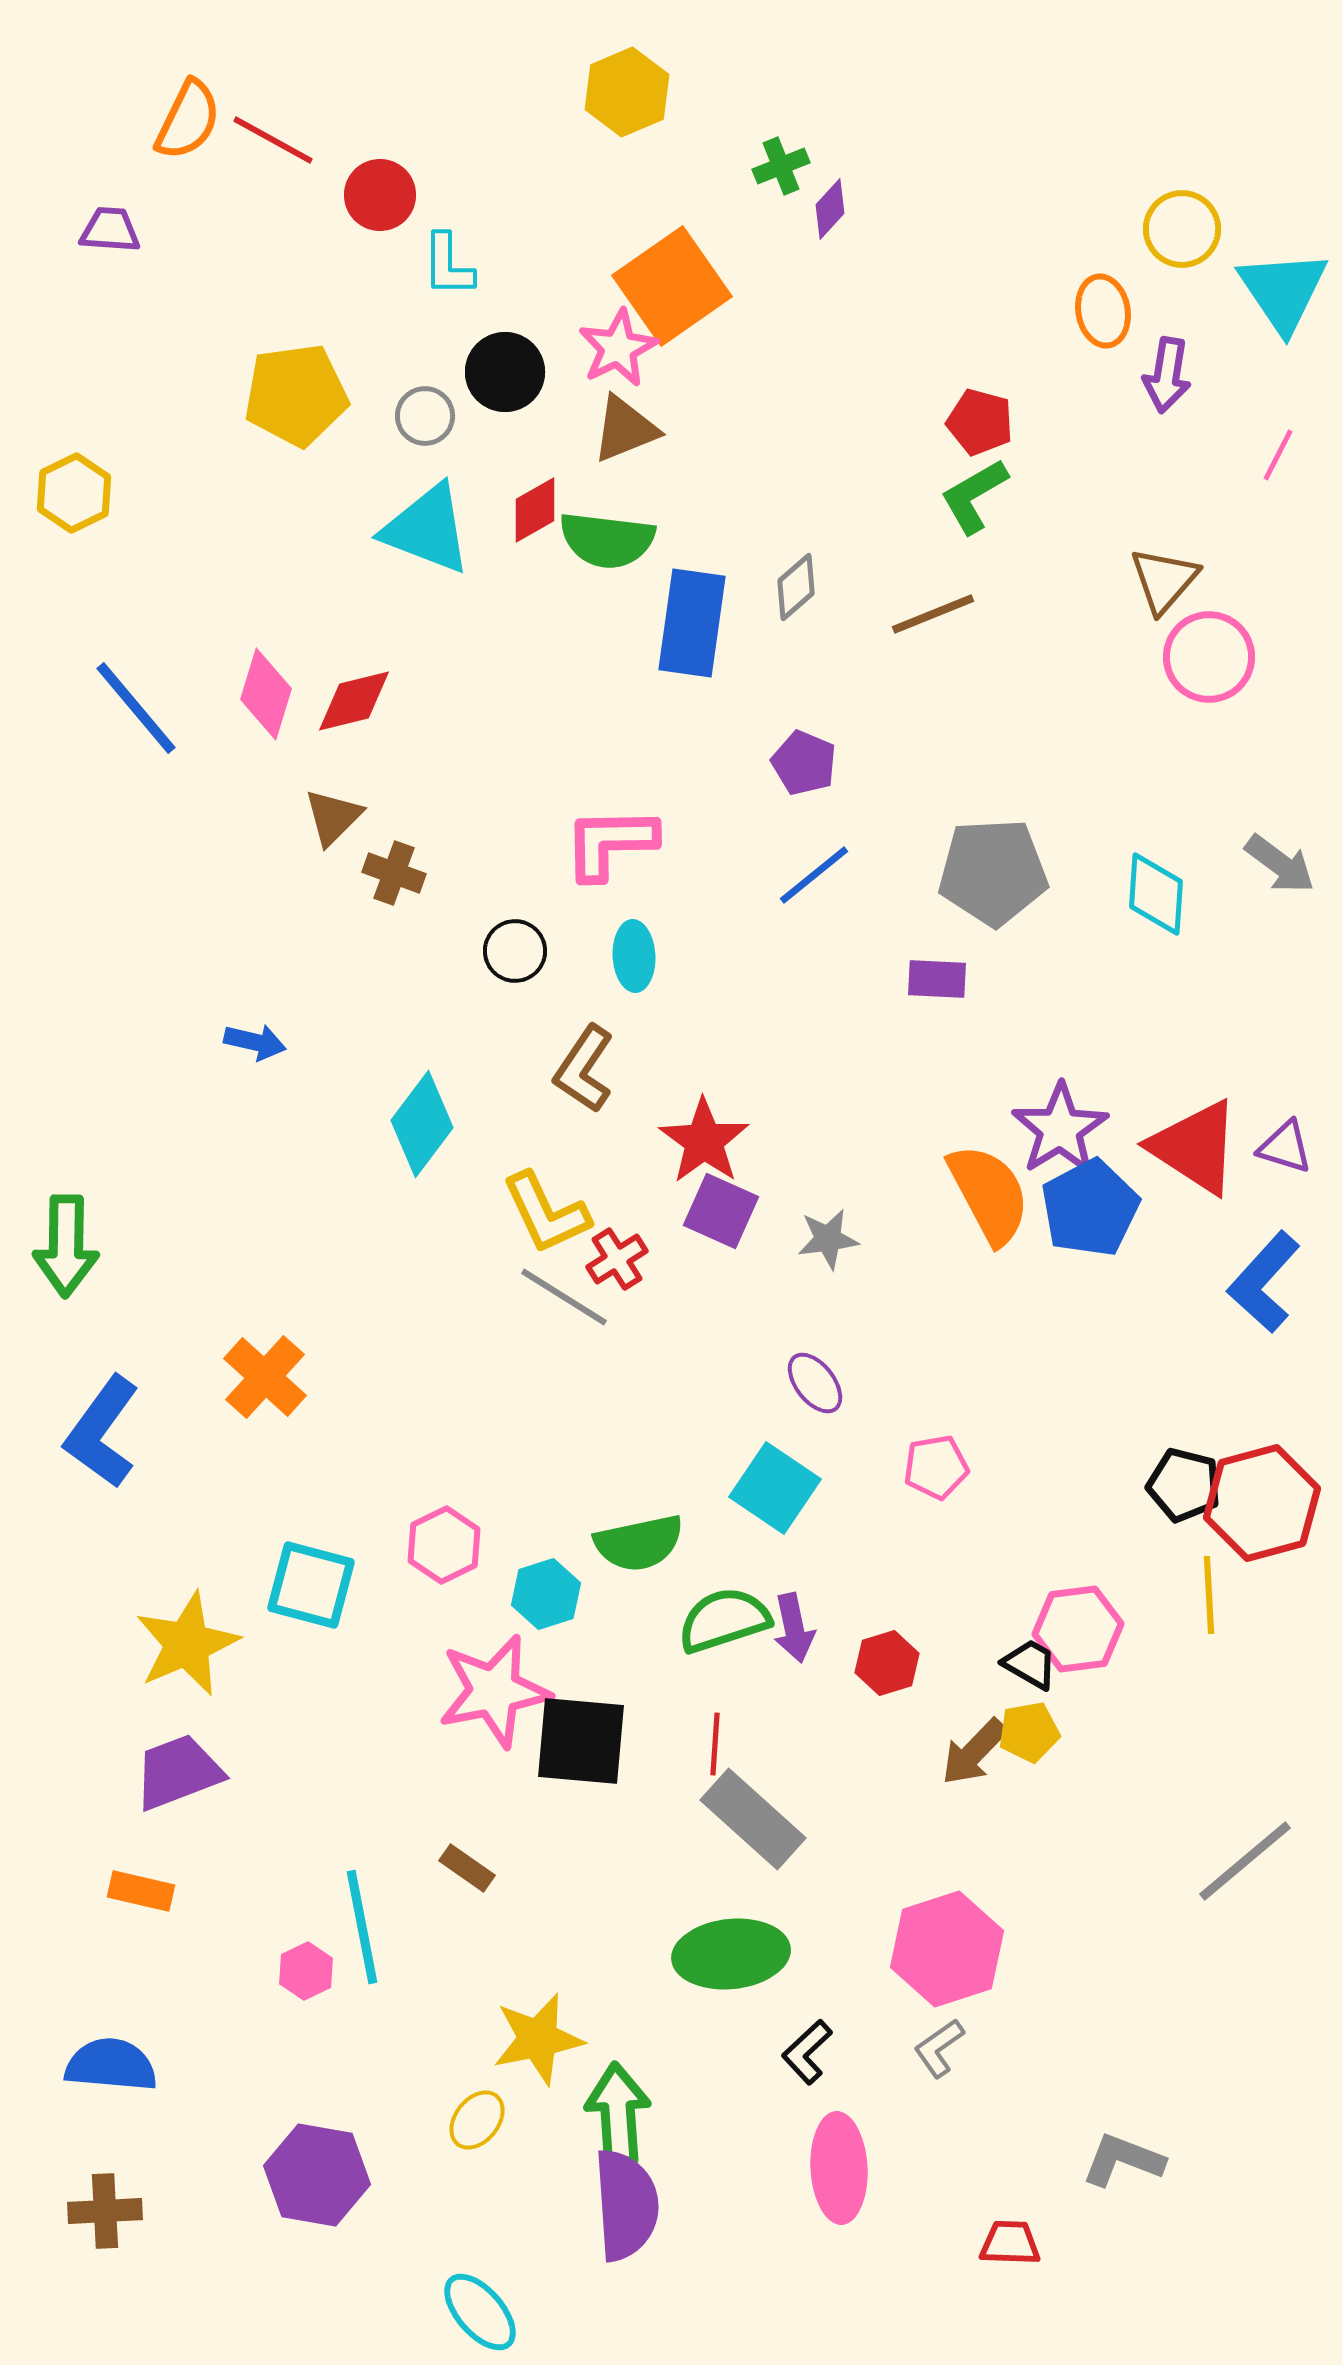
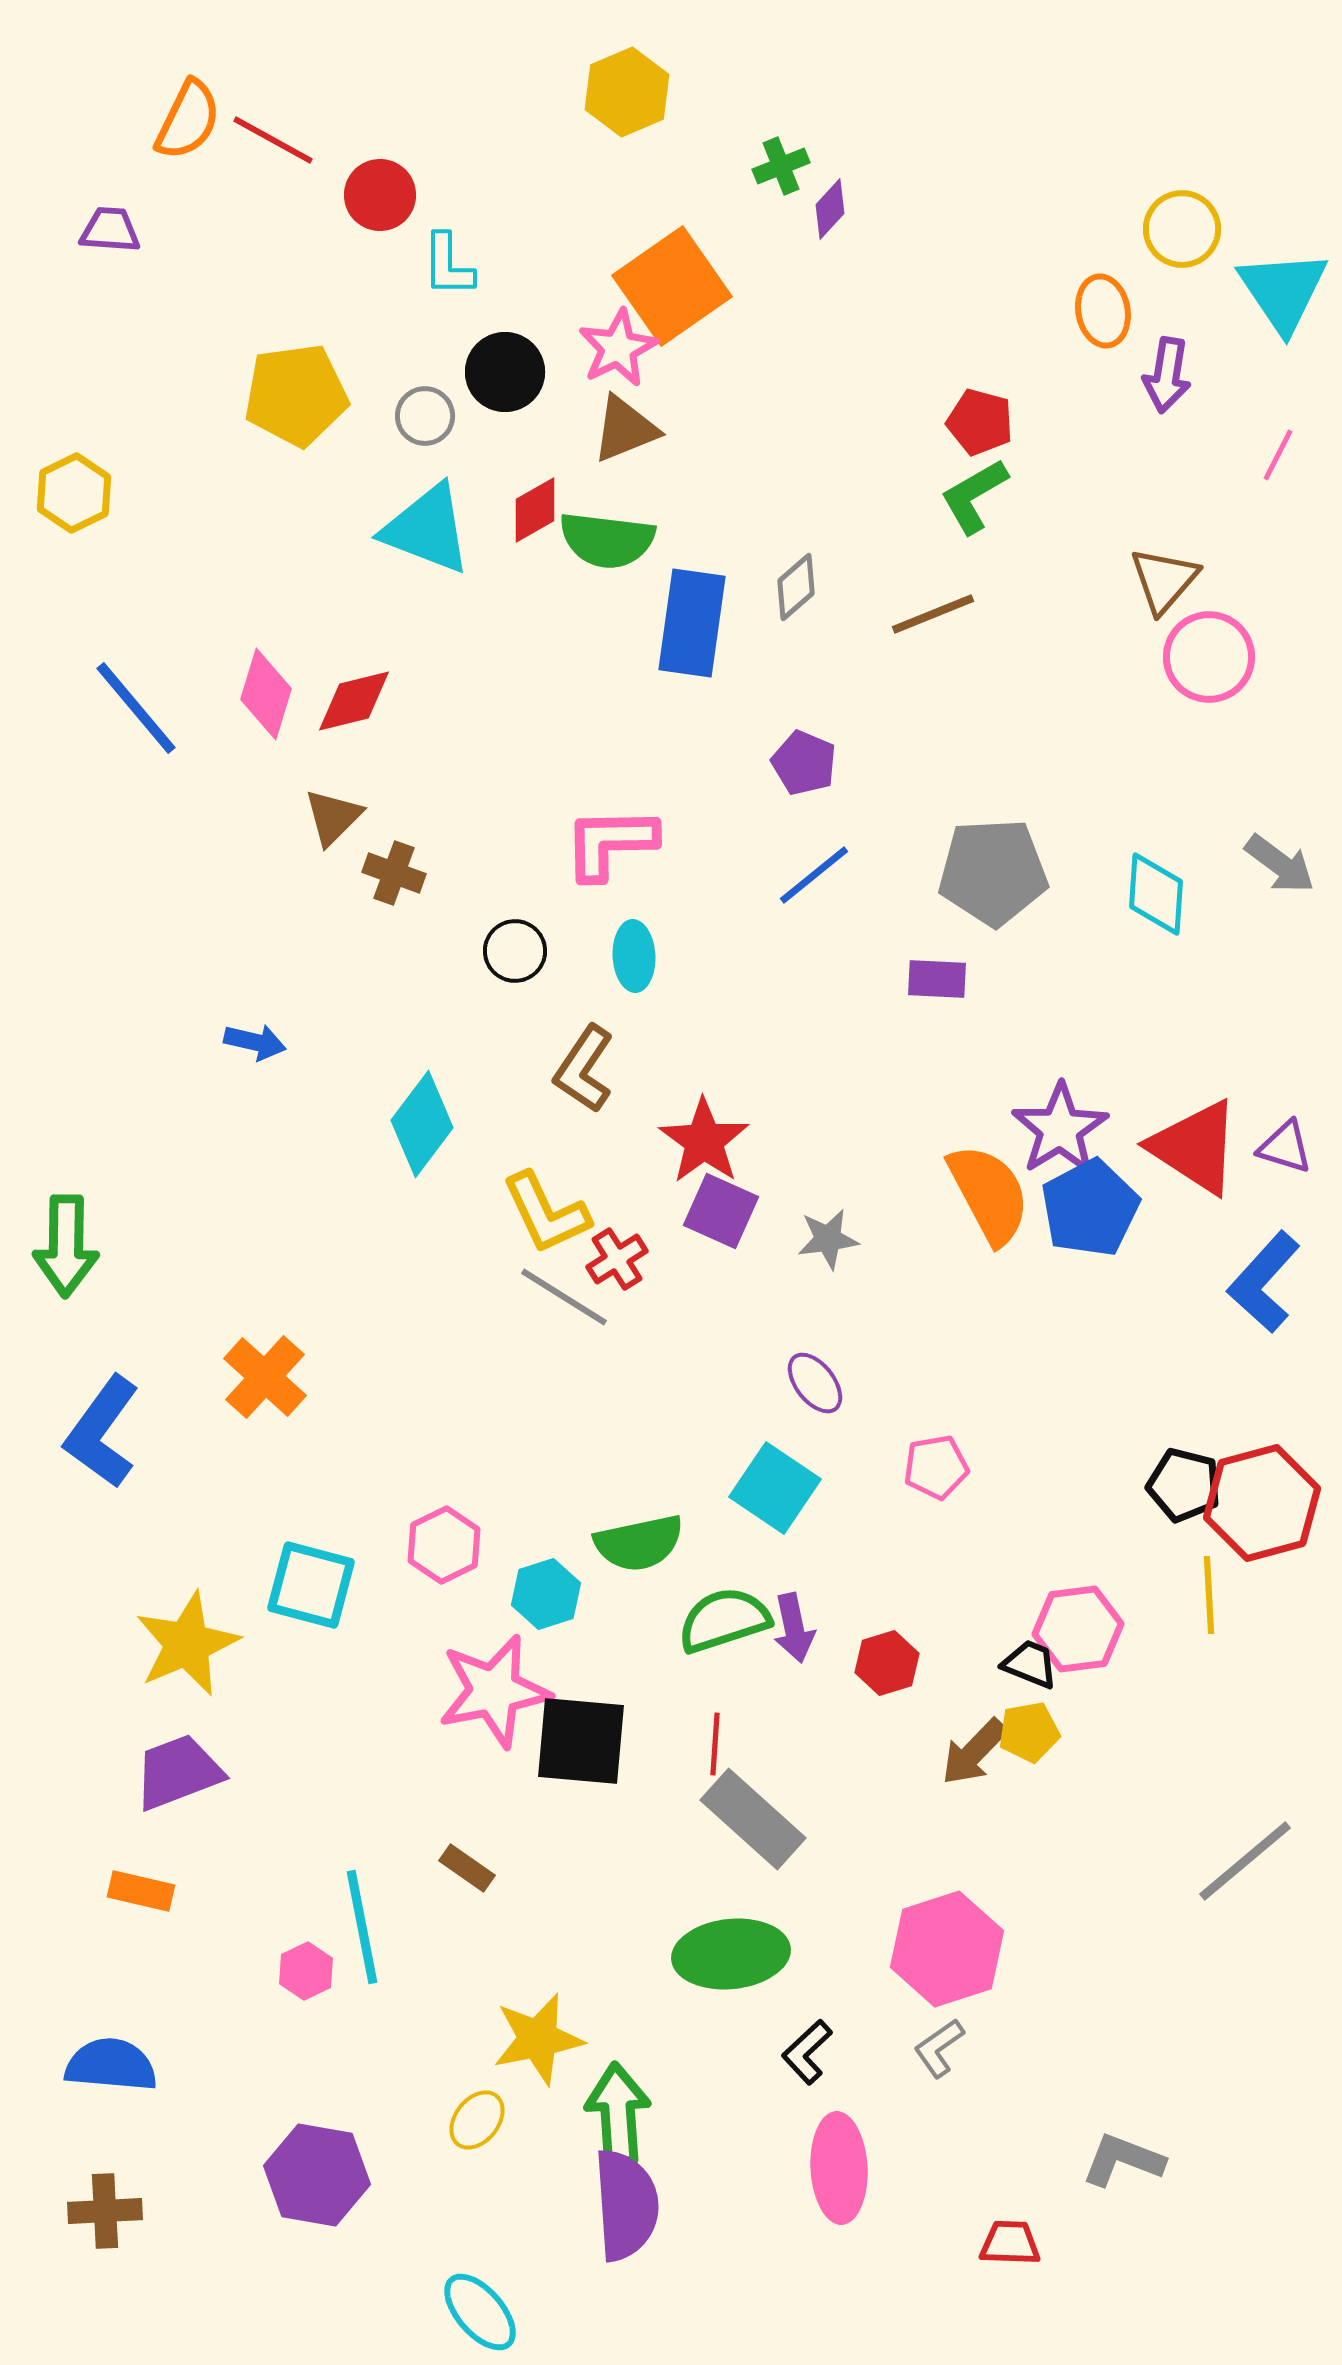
black trapezoid at (1030, 1664): rotated 8 degrees counterclockwise
